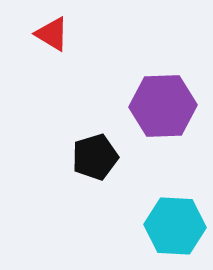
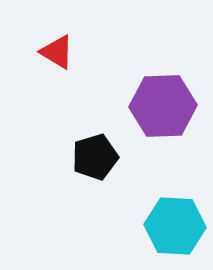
red triangle: moved 5 px right, 18 px down
